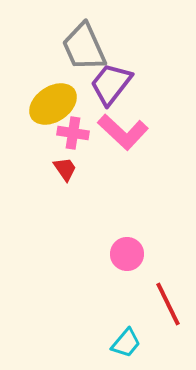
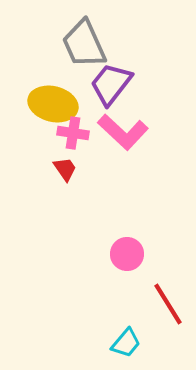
gray trapezoid: moved 3 px up
yellow ellipse: rotated 48 degrees clockwise
red line: rotated 6 degrees counterclockwise
